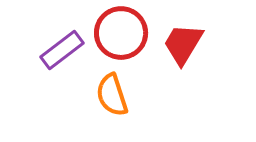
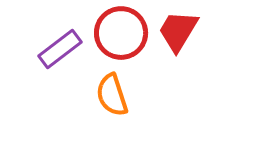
red trapezoid: moved 5 px left, 13 px up
purple rectangle: moved 2 px left, 1 px up
